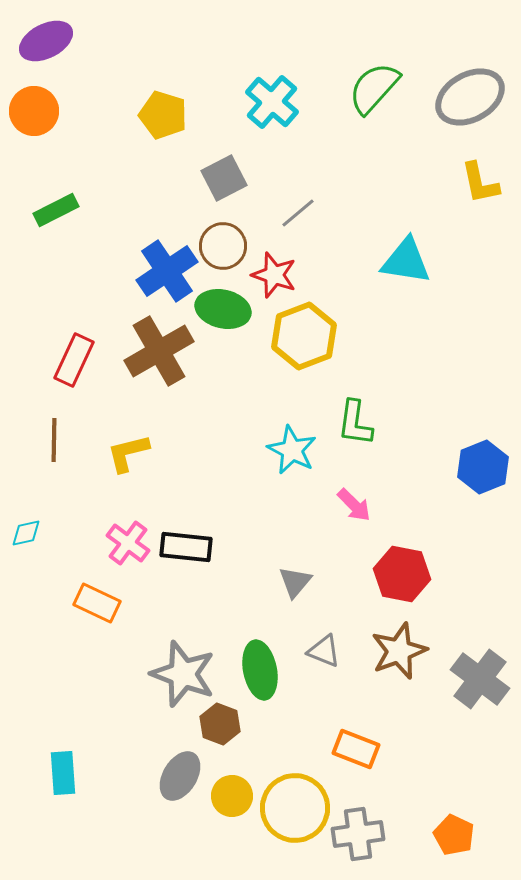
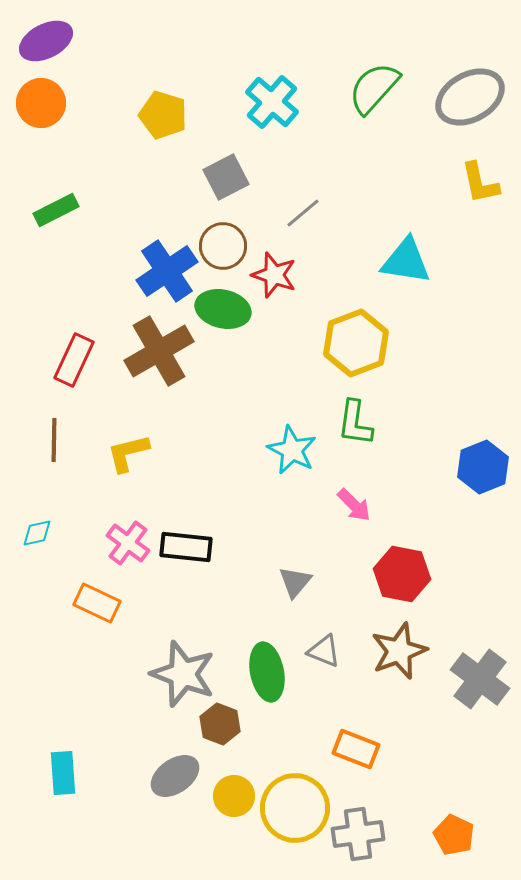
orange circle at (34, 111): moved 7 px right, 8 px up
gray square at (224, 178): moved 2 px right, 1 px up
gray line at (298, 213): moved 5 px right
yellow hexagon at (304, 336): moved 52 px right, 7 px down
cyan diamond at (26, 533): moved 11 px right
green ellipse at (260, 670): moved 7 px right, 2 px down
gray ellipse at (180, 776): moved 5 px left; rotated 24 degrees clockwise
yellow circle at (232, 796): moved 2 px right
